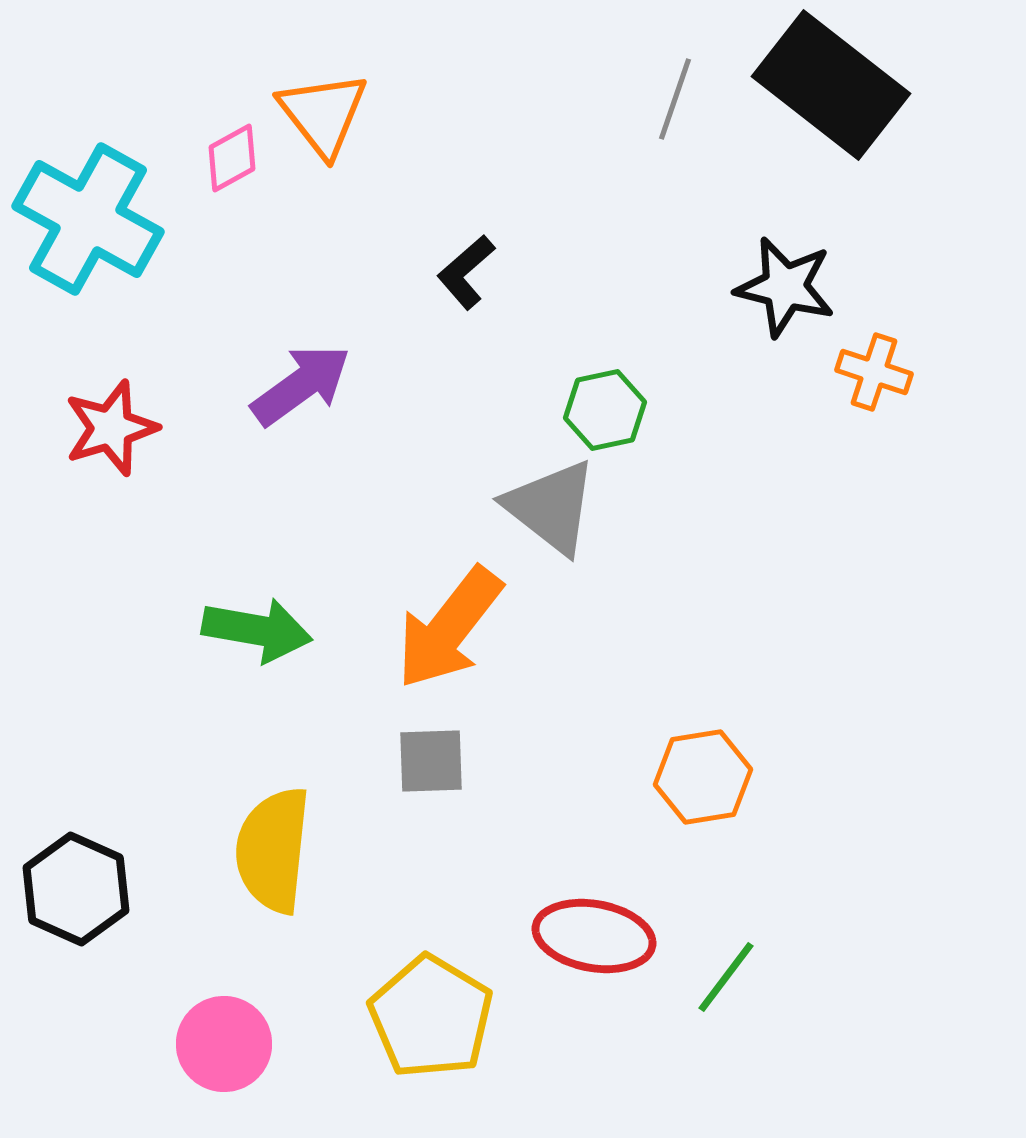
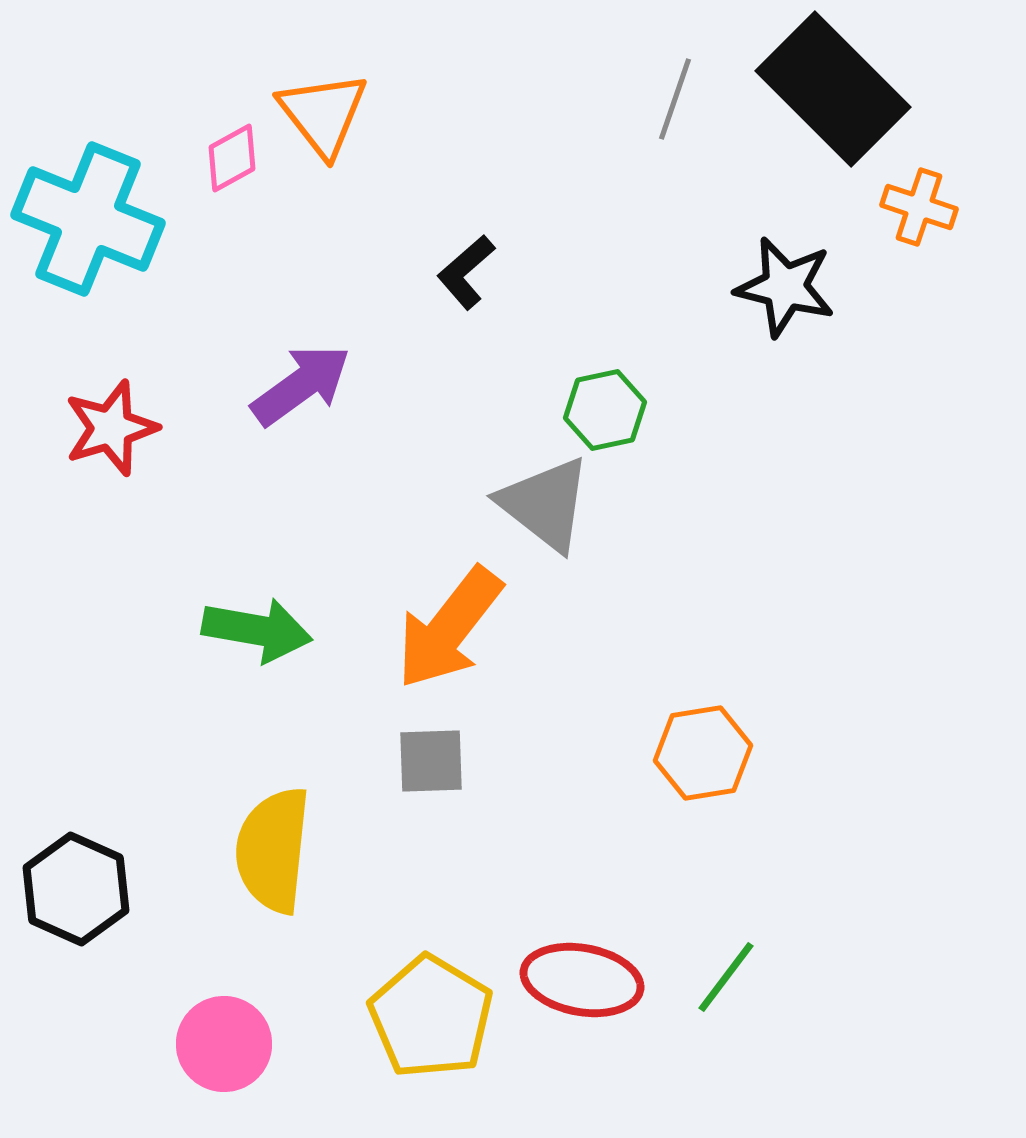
black rectangle: moved 2 px right, 4 px down; rotated 7 degrees clockwise
cyan cross: rotated 7 degrees counterclockwise
orange cross: moved 45 px right, 165 px up
gray triangle: moved 6 px left, 3 px up
orange hexagon: moved 24 px up
red ellipse: moved 12 px left, 44 px down
